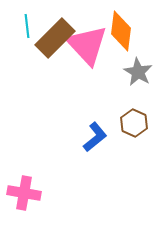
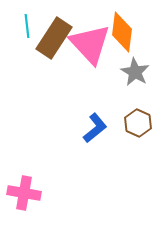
orange diamond: moved 1 px right, 1 px down
brown rectangle: moved 1 px left; rotated 12 degrees counterclockwise
pink triangle: moved 3 px right, 1 px up
gray star: moved 3 px left
brown hexagon: moved 4 px right
blue L-shape: moved 9 px up
